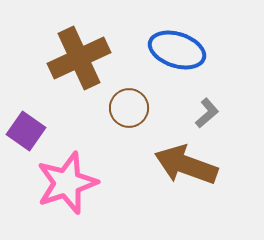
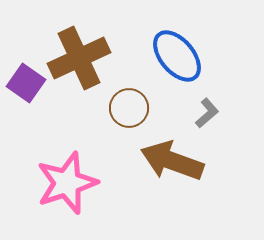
blue ellipse: moved 6 px down; rotated 32 degrees clockwise
purple square: moved 48 px up
brown arrow: moved 14 px left, 4 px up
